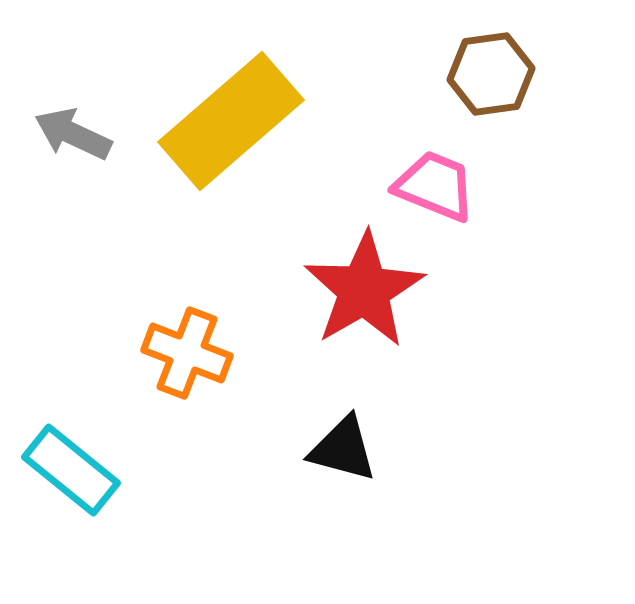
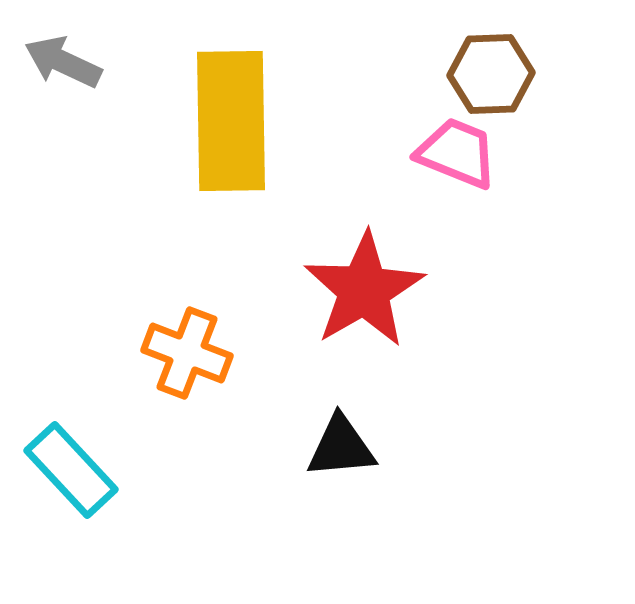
brown hexagon: rotated 6 degrees clockwise
yellow rectangle: rotated 50 degrees counterclockwise
gray arrow: moved 10 px left, 72 px up
pink trapezoid: moved 22 px right, 33 px up
black triangle: moved 2 px left, 2 px up; rotated 20 degrees counterclockwise
cyan rectangle: rotated 8 degrees clockwise
